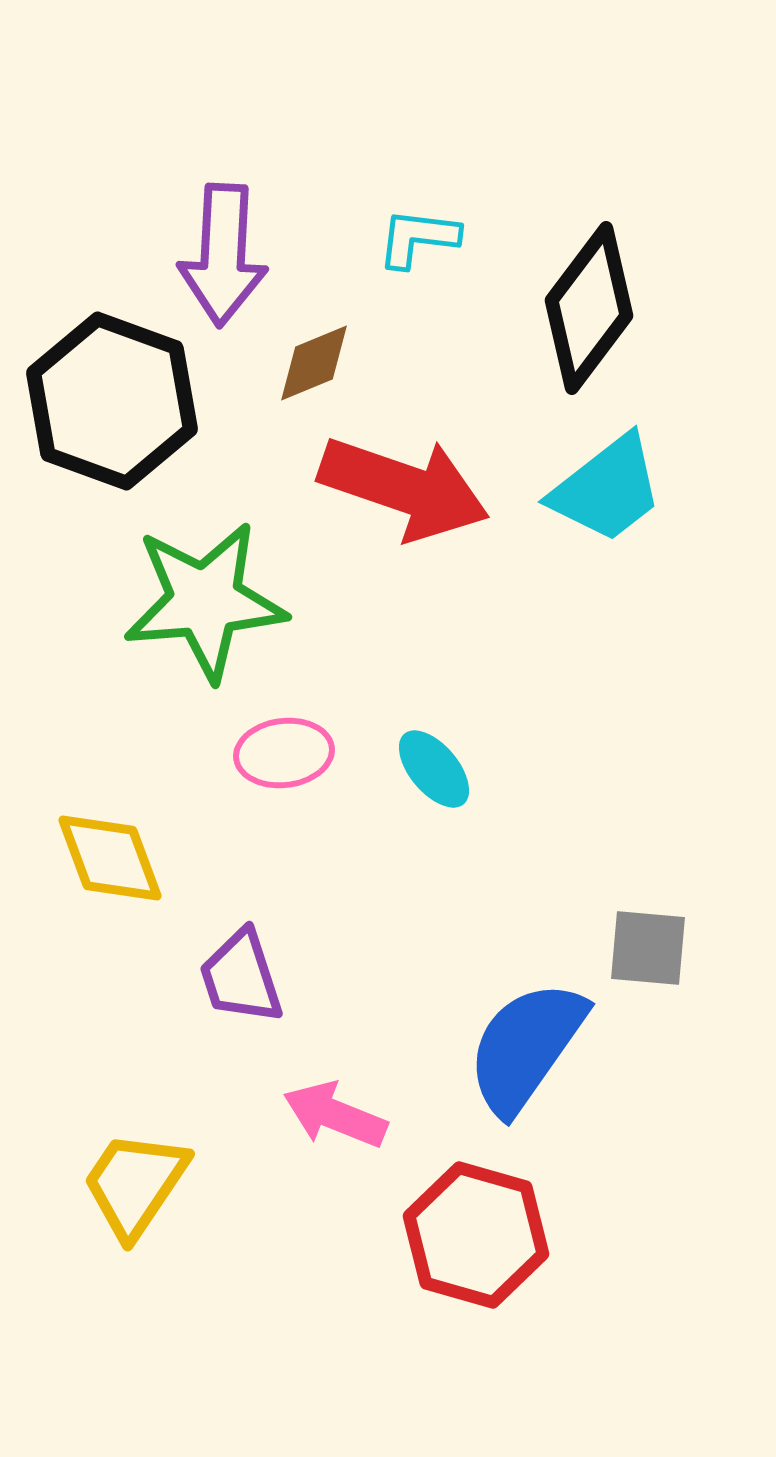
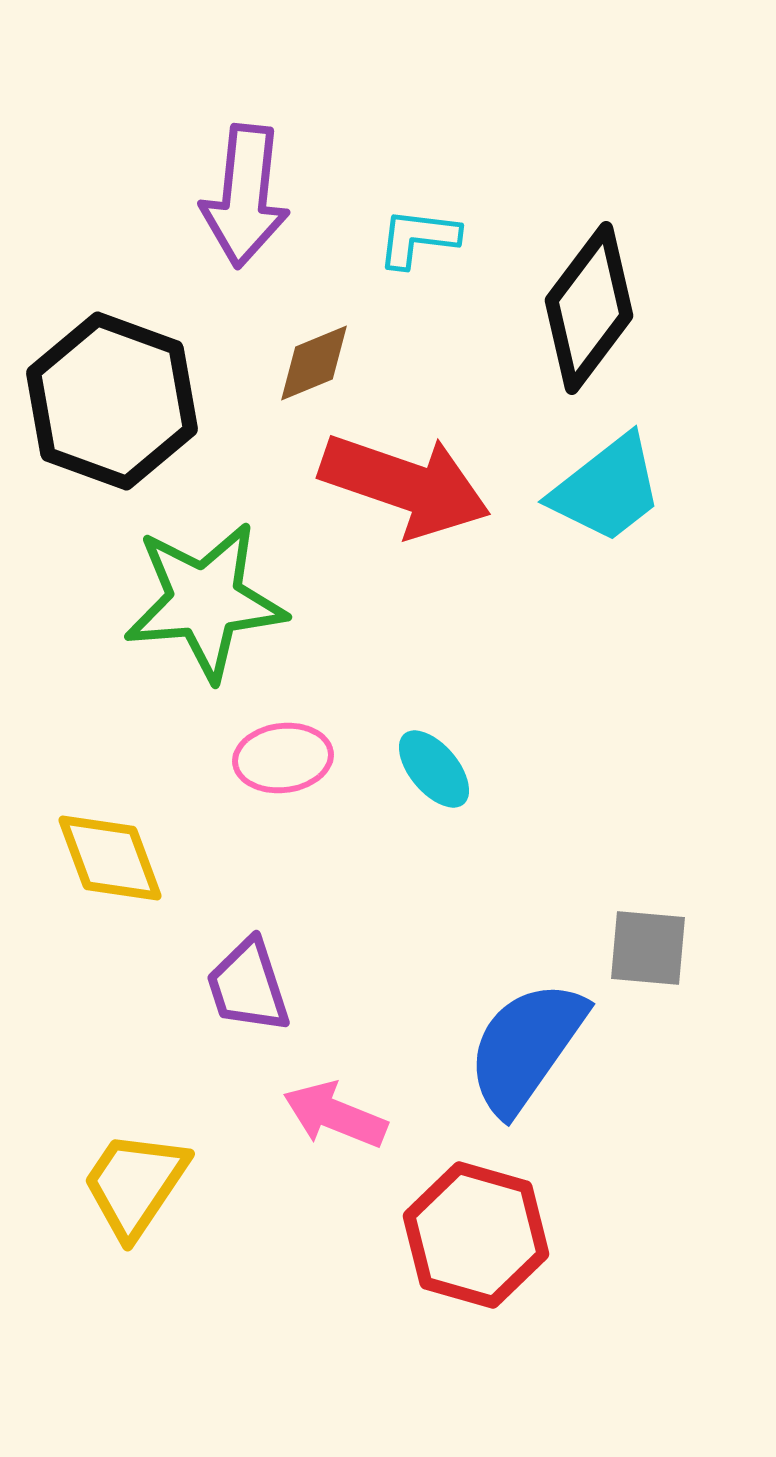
purple arrow: moved 22 px right, 59 px up; rotated 3 degrees clockwise
red arrow: moved 1 px right, 3 px up
pink ellipse: moved 1 px left, 5 px down
purple trapezoid: moved 7 px right, 9 px down
